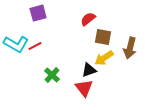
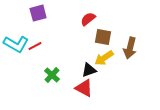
red triangle: rotated 24 degrees counterclockwise
